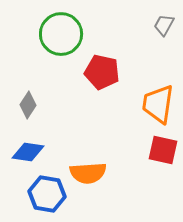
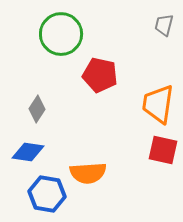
gray trapezoid: rotated 15 degrees counterclockwise
red pentagon: moved 2 px left, 3 px down
gray diamond: moved 9 px right, 4 px down
